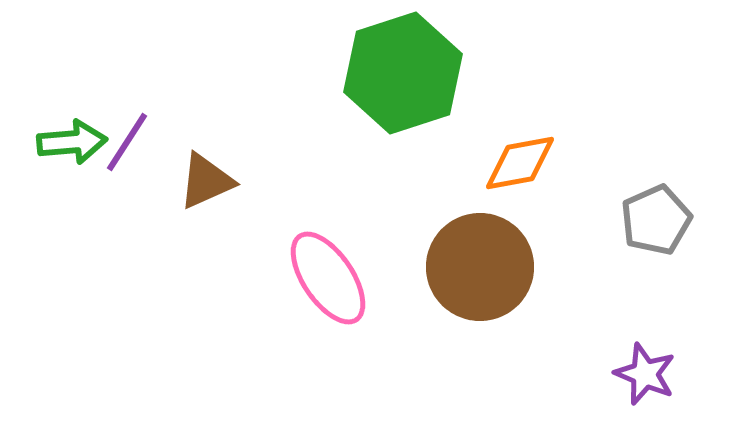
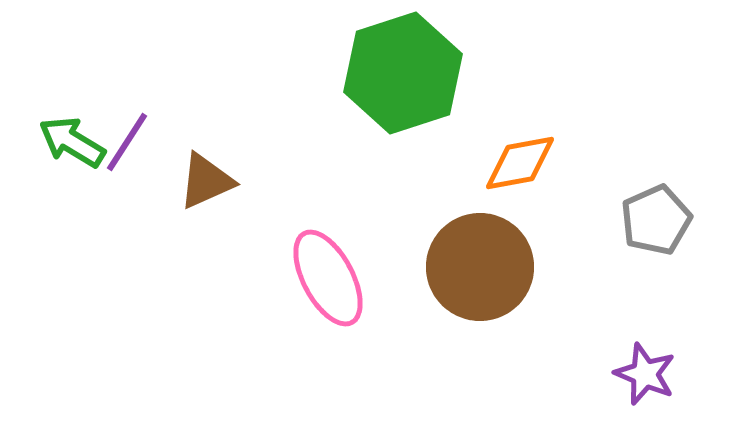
green arrow: rotated 144 degrees counterclockwise
pink ellipse: rotated 6 degrees clockwise
